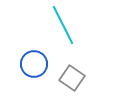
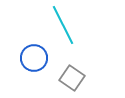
blue circle: moved 6 px up
